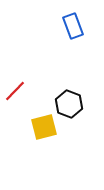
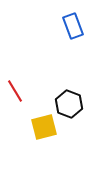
red line: rotated 75 degrees counterclockwise
